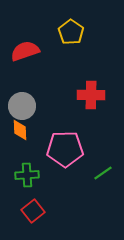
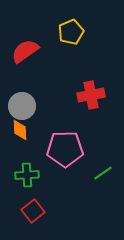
yellow pentagon: rotated 15 degrees clockwise
red semicircle: rotated 16 degrees counterclockwise
red cross: rotated 12 degrees counterclockwise
